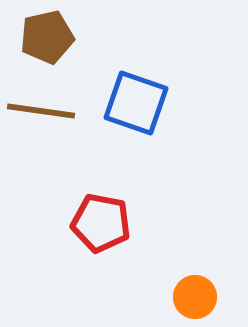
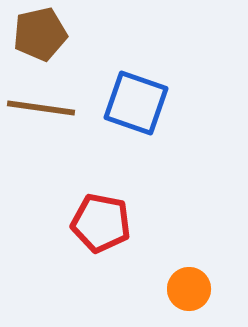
brown pentagon: moved 7 px left, 3 px up
brown line: moved 3 px up
orange circle: moved 6 px left, 8 px up
